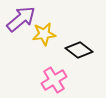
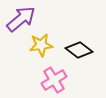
yellow star: moved 3 px left, 11 px down
